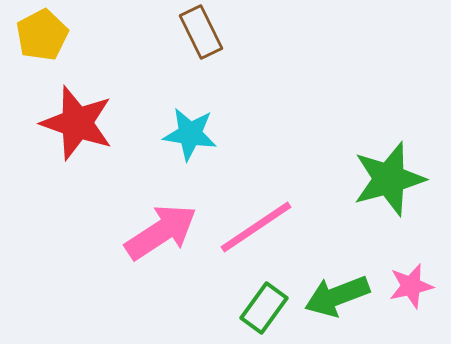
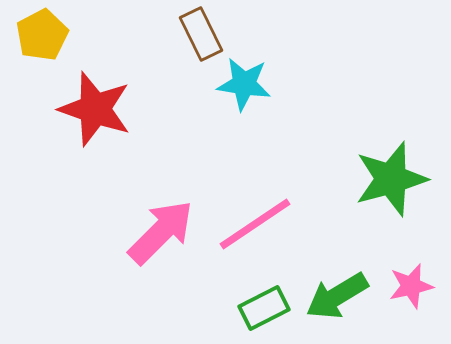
brown rectangle: moved 2 px down
red star: moved 18 px right, 14 px up
cyan star: moved 54 px right, 50 px up
green star: moved 2 px right
pink line: moved 1 px left, 3 px up
pink arrow: rotated 12 degrees counterclockwise
green arrow: rotated 10 degrees counterclockwise
green rectangle: rotated 27 degrees clockwise
